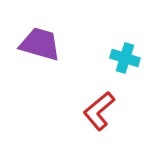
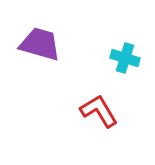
red L-shape: rotated 99 degrees clockwise
